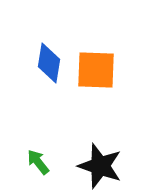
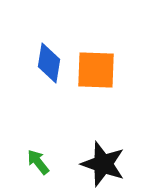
black star: moved 3 px right, 2 px up
